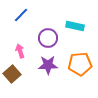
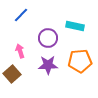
orange pentagon: moved 3 px up
